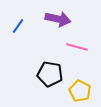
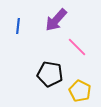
purple arrow: moved 2 px left, 1 px down; rotated 120 degrees clockwise
blue line: rotated 28 degrees counterclockwise
pink line: rotated 30 degrees clockwise
